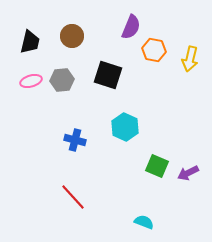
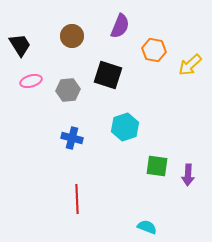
purple semicircle: moved 11 px left, 1 px up
black trapezoid: moved 10 px left, 3 px down; rotated 45 degrees counterclockwise
yellow arrow: moved 6 px down; rotated 35 degrees clockwise
gray hexagon: moved 6 px right, 10 px down
cyan hexagon: rotated 16 degrees clockwise
blue cross: moved 3 px left, 2 px up
green square: rotated 15 degrees counterclockwise
purple arrow: moved 2 px down; rotated 60 degrees counterclockwise
red line: moved 4 px right, 2 px down; rotated 40 degrees clockwise
cyan semicircle: moved 3 px right, 5 px down
